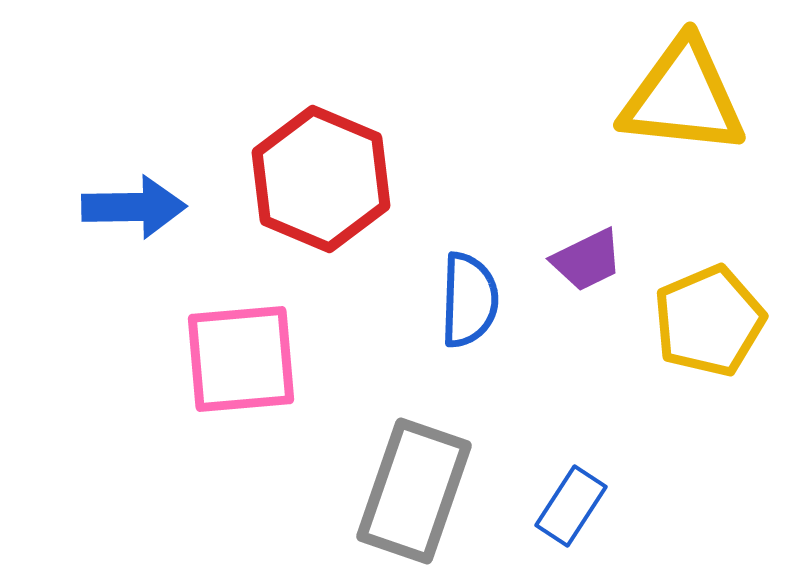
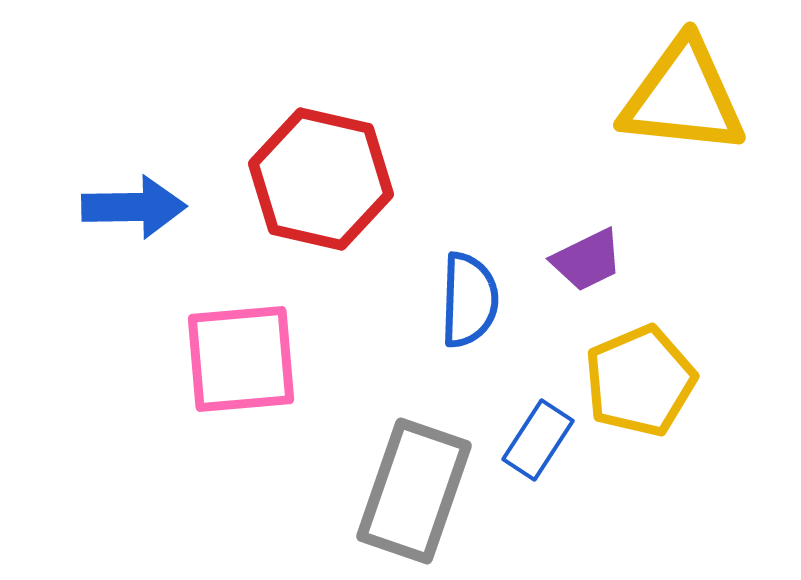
red hexagon: rotated 10 degrees counterclockwise
yellow pentagon: moved 69 px left, 60 px down
blue rectangle: moved 33 px left, 66 px up
